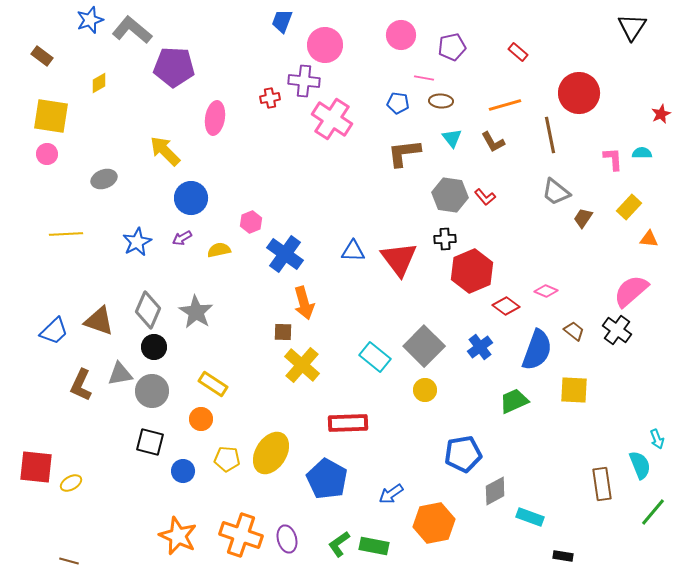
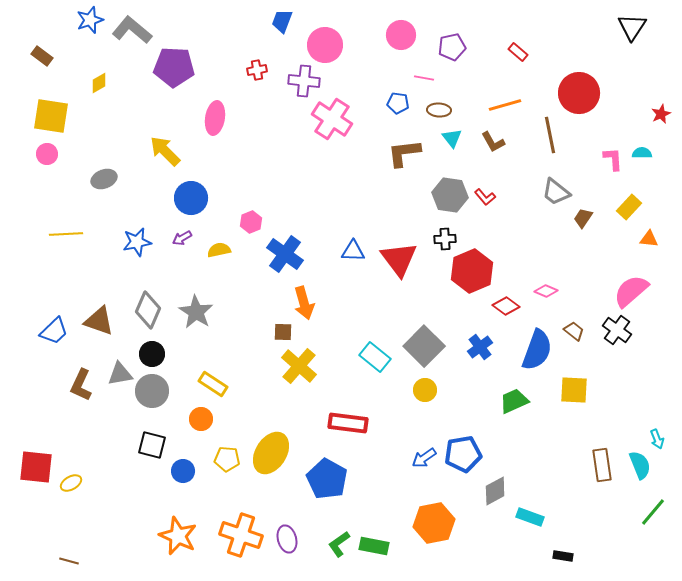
red cross at (270, 98): moved 13 px left, 28 px up
brown ellipse at (441, 101): moved 2 px left, 9 px down
blue star at (137, 242): rotated 16 degrees clockwise
black circle at (154, 347): moved 2 px left, 7 px down
yellow cross at (302, 365): moved 3 px left, 1 px down
red rectangle at (348, 423): rotated 9 degrees clockwise
black square at (150, 442): moved 2 px right, 3 px down
brown rectangle at (602, 484): moved 19 px up
blue arrow at (391, 494): moved 33 px right, 36 px up
